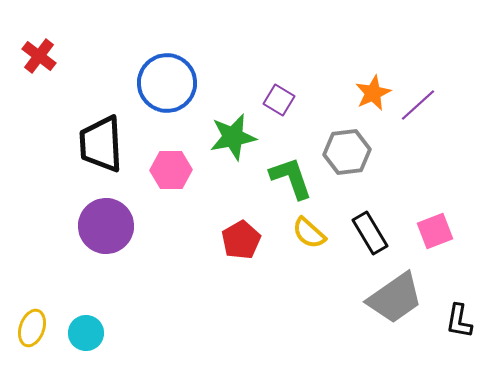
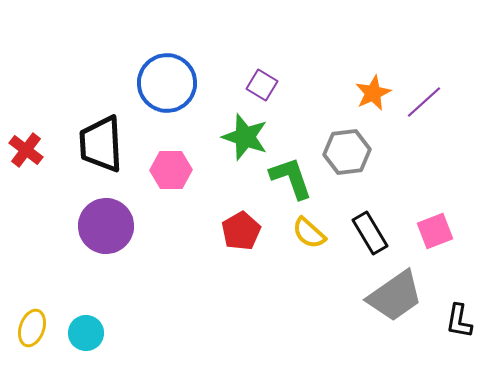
red cross: moved 13 px left, 94 px down
purple square: moved 17 px left, 15 px up
purple line: moved 6 px right, 3 px up
green star: moved 12 px right; rotated 30 degrees clockwise
red pentagon: moved 9 px up
gray trapezoid: moved 2 px up
